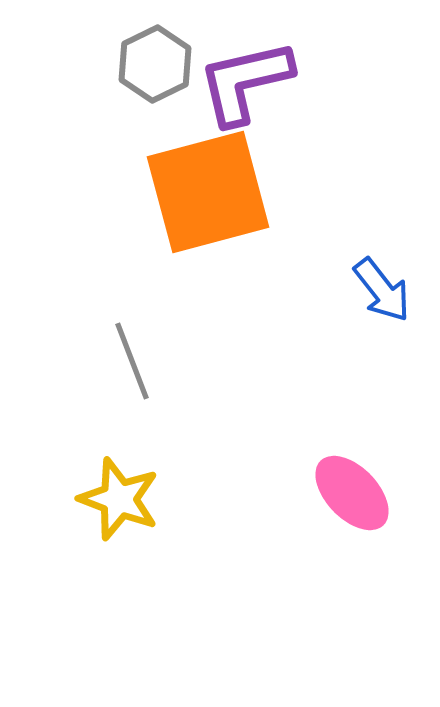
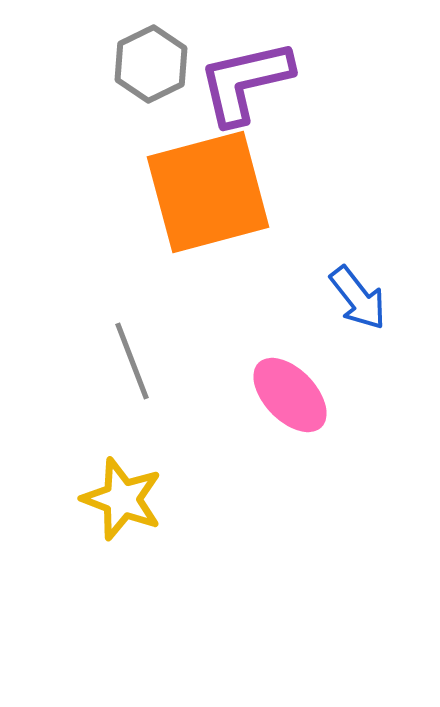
gray hexagon: moved 4 px left
blue arrow: moved 24 px left, 8 px down
pink ellipse: moved 62 px left, 98 px up
yellow star: moved 3 px right
